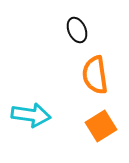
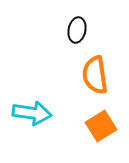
black ellipse: rotated 35 degrees clockwise
cyan arrow: moved 1 px right, 2 px up
